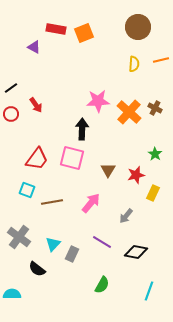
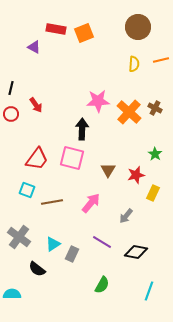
black line: rotated 40 degrees counterclockwise
cyan triangle: rotated 14 degrees clockwise
